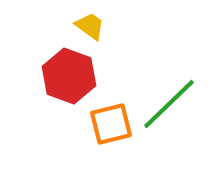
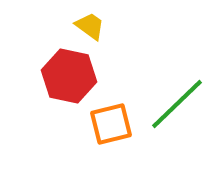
red hexagon: rotated 8 degrees counterclockwise
green line: moved 8 px right
